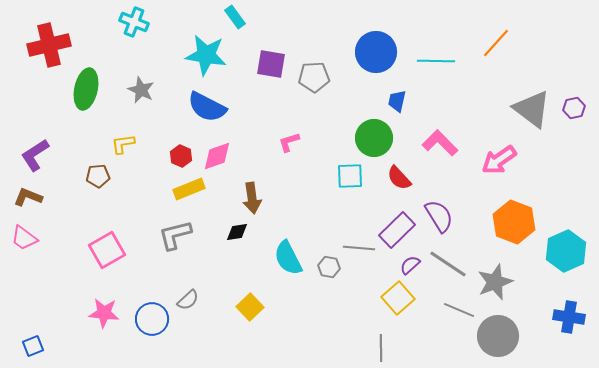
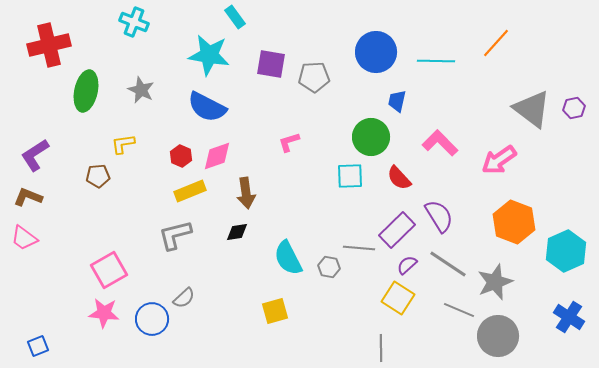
cyan star at (206, 55): moved 3 px right
green ellipse at (86, 89): moved 2 px down
green circle at (374, 138): moved 3 px left, 1 px up
yellow rectangle at (189, 189): moved 1 px right, 2 px down
brown arrow at (252, 198): moved 6 px left, 5 px up
pink square at (107, 250): moved 2 px right, 20 px down
purple semicircle at (410, 265): moved 3 px left
yellow square at (398, 298): rotated 16 degrees counterclockwise
gray semicircle at (188, 300): moved 4 px left, 2 px up
yellow square at (250, 307): moved 25 px right, 4 px down; rotated 28 degrees clockwise
blue cross at (569, 317): rotated 24 degrees clockwise
blue square at (33, 346): moved 5 px right
